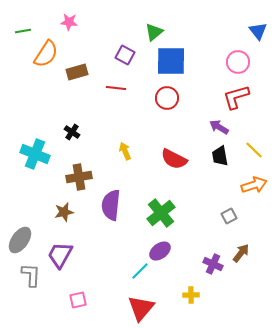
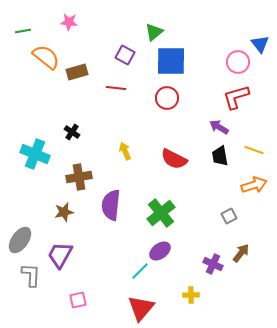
blue triangle: moved 2 px right, 13 px down
orange semicircle: moved 3 px down; rotated 84 degrees counterclockwise
yellow line: rotated 24 degrees counterclockwise
